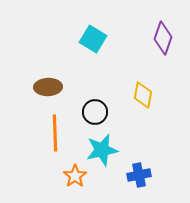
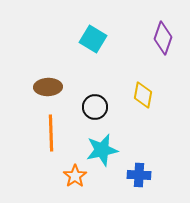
black circle: moved 5 px up
orange line: moved 4 px left
blue cross: rotated 15 degrees clockwise
